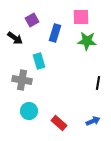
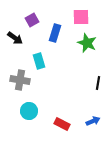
green star: moved 2 px down; rotated 18 degrees clockwise
gray cross: moved 2 px left
red rectangle: moved 3 px right, 1 px down; rotated 14 degrees counterclockwise
